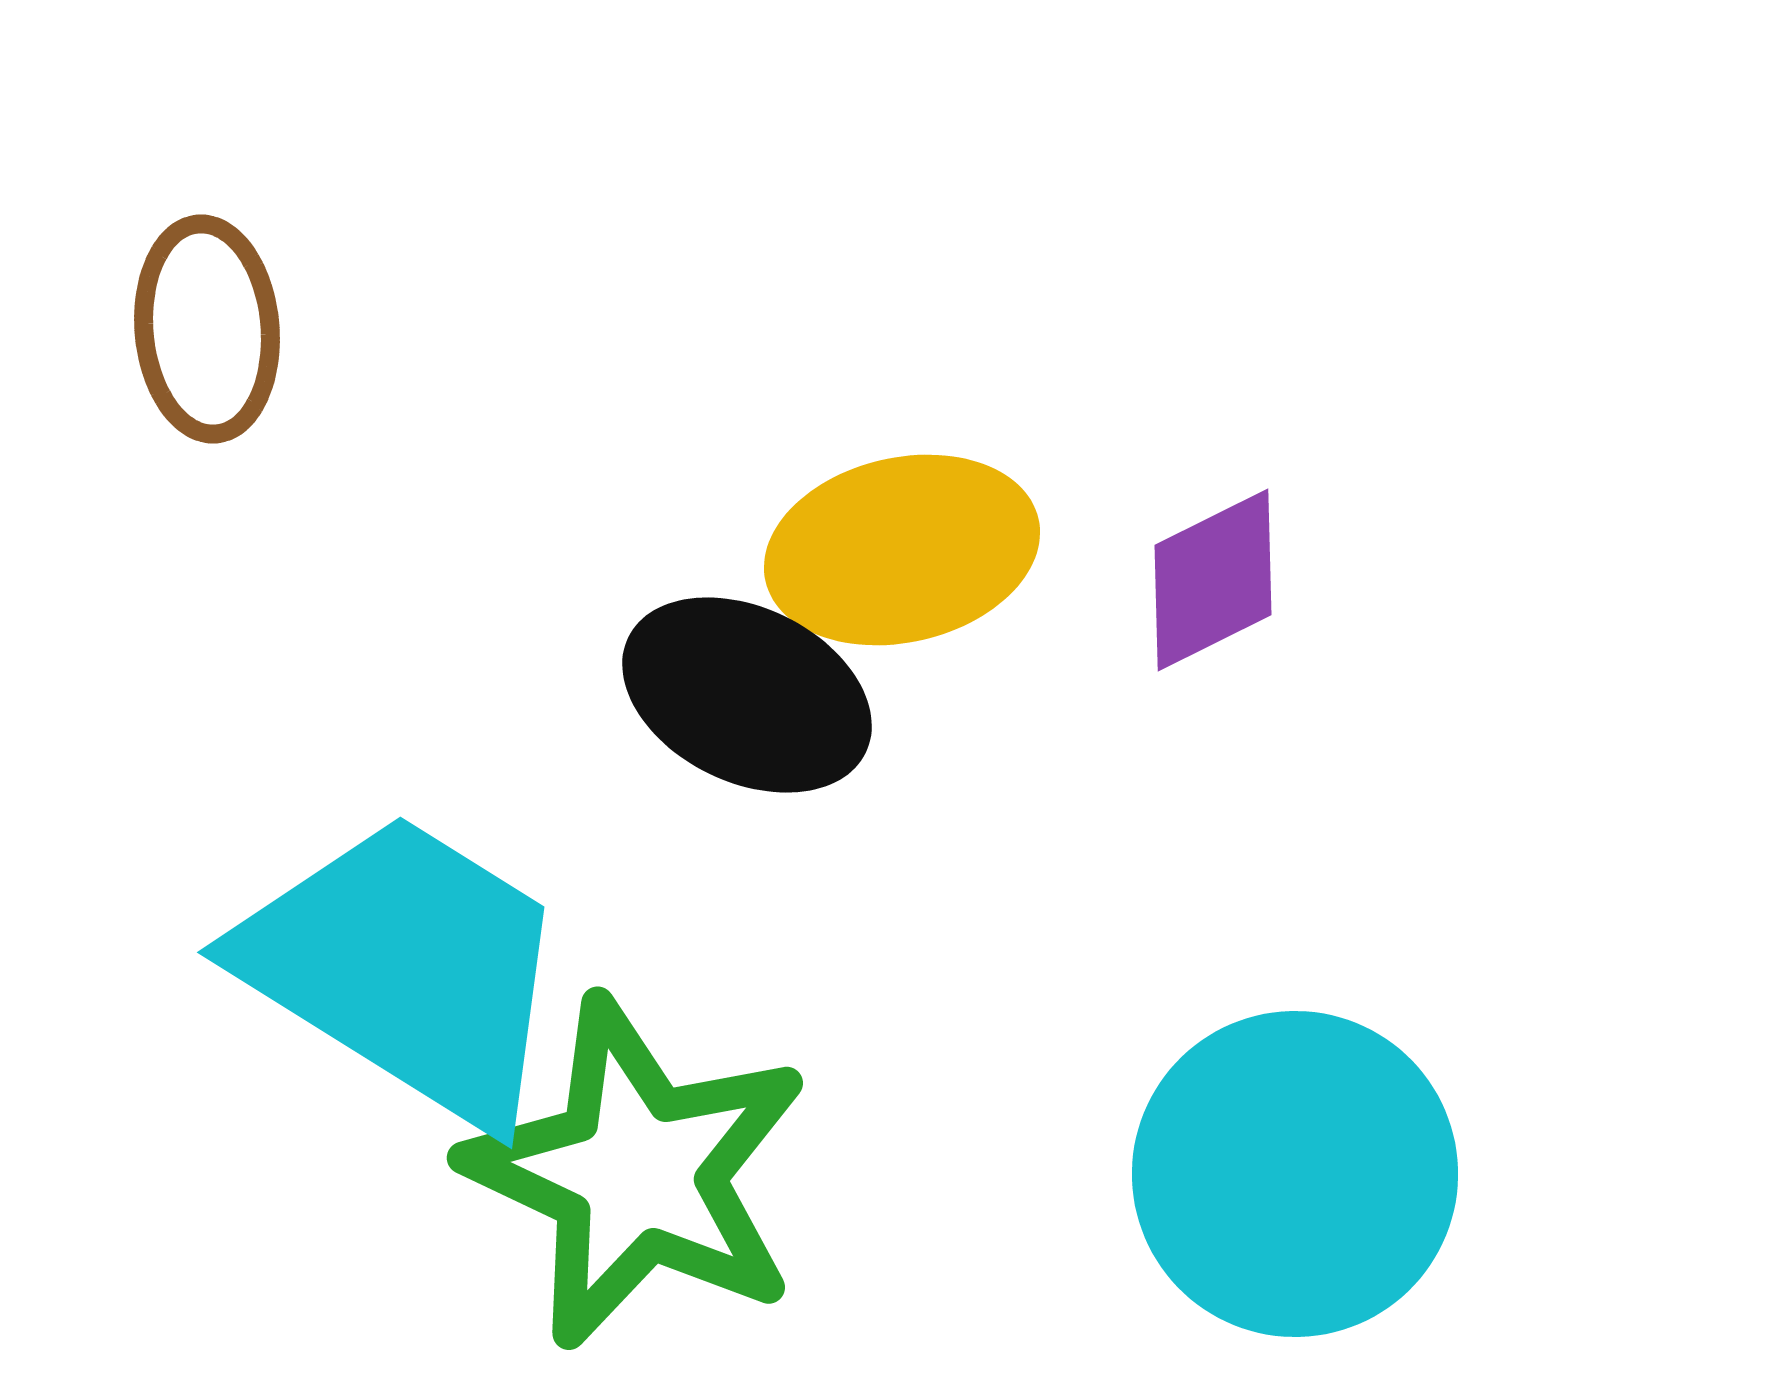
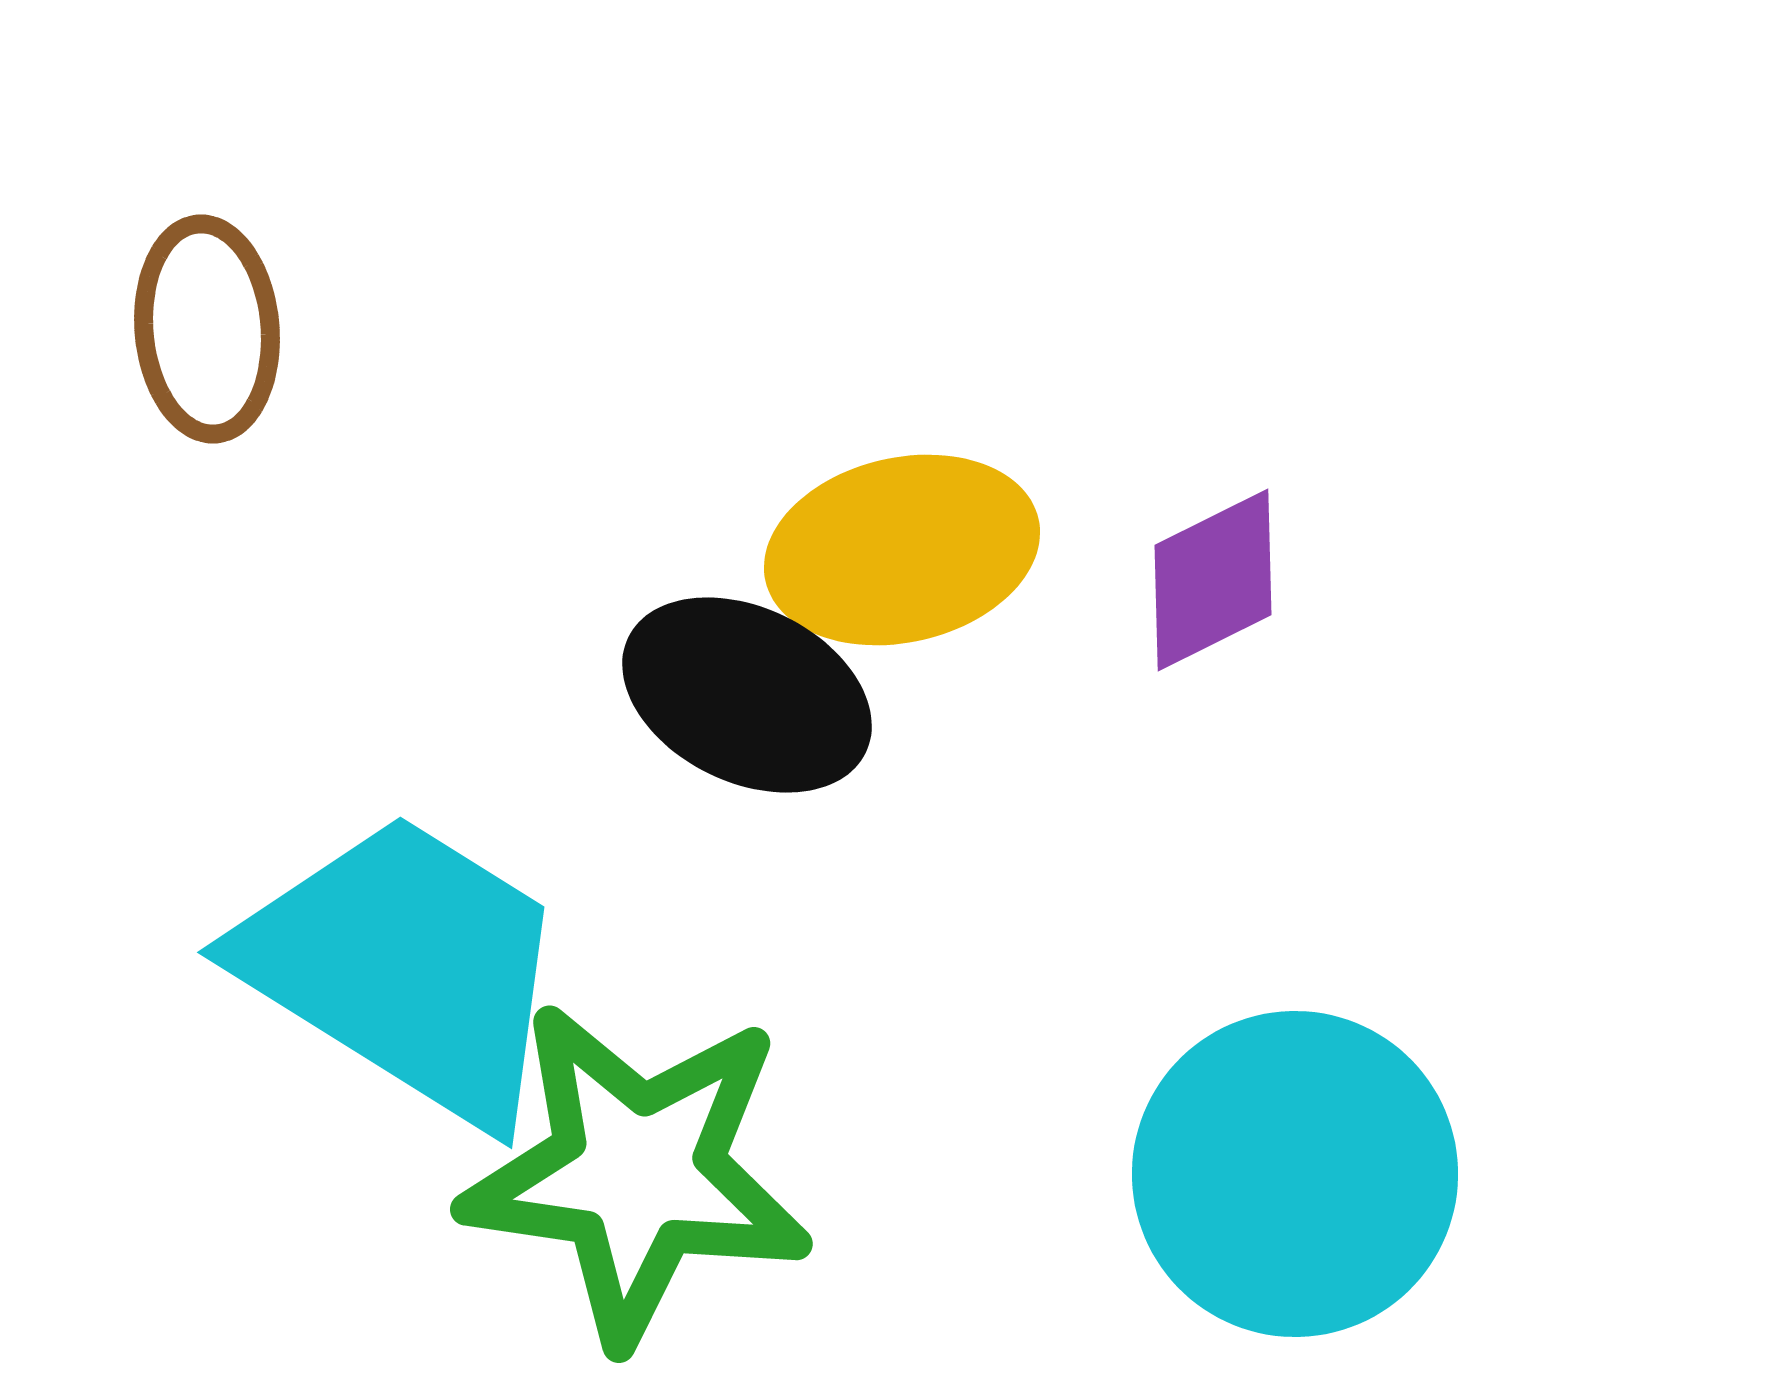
green star: rotated 17 degrees counterclockwise
